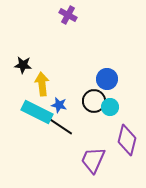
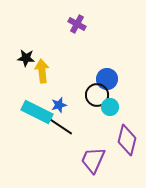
purple cross: moved 9 px right, 9 px down
black star: moved 3 px right, 7 px up
yellow arrow: moved 13 px up
black circle: moved 3 px right, 6 px up
blue star: rotated 28 degrees counterclockwise
